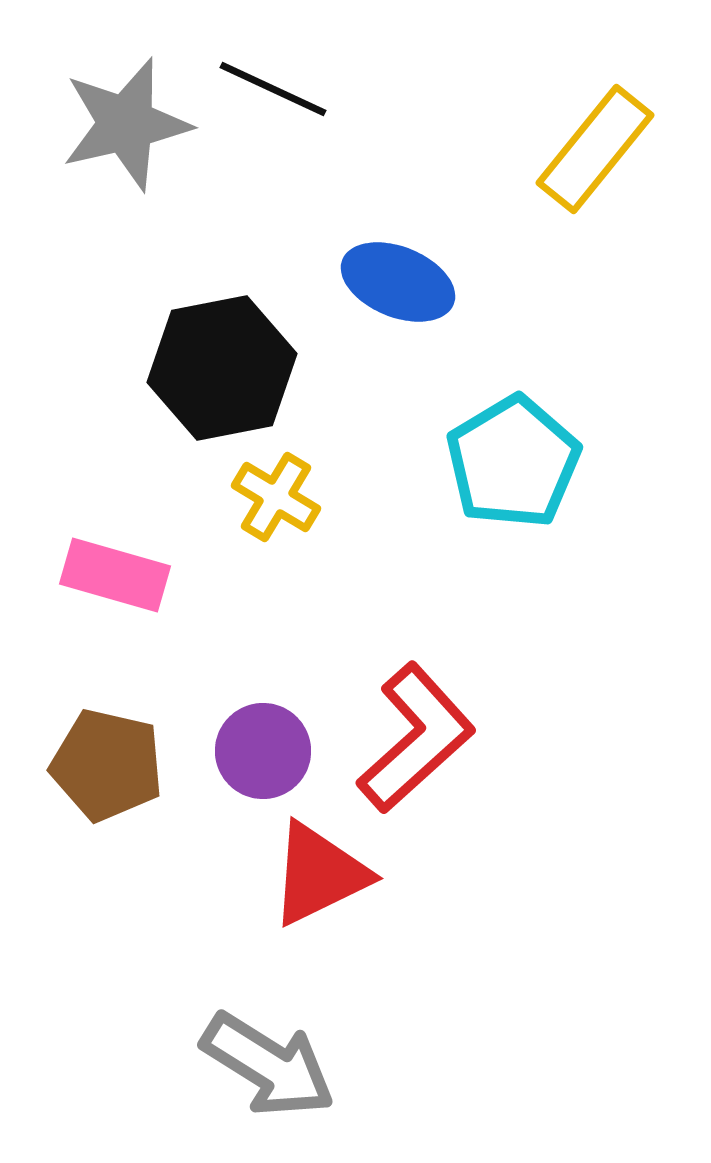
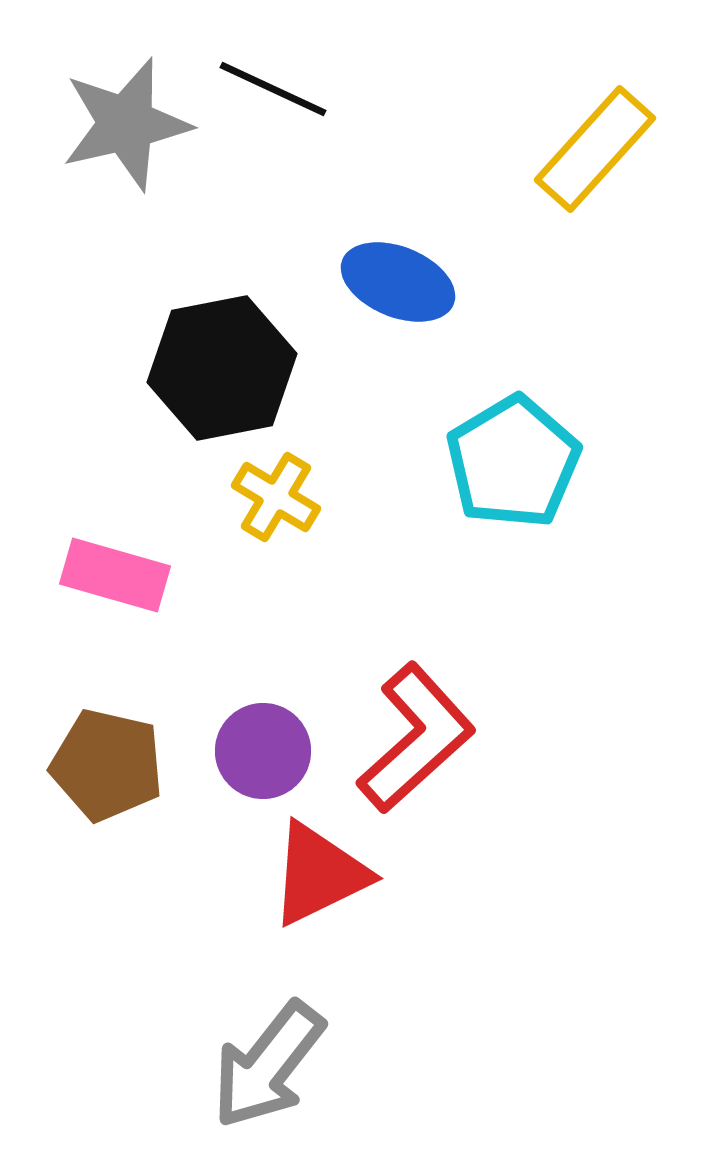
yellow rectangle: rotated 3 degrees clockwise
gray arrow: rotated 96 degrees clockwise
